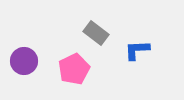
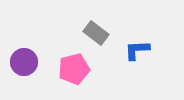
purple circle: moved 1 px down
pink pentagon: rotated 12 degrees clockwise
